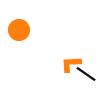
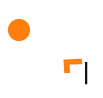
black line: moved 1 px up; rotated 55 degrees clockwise
